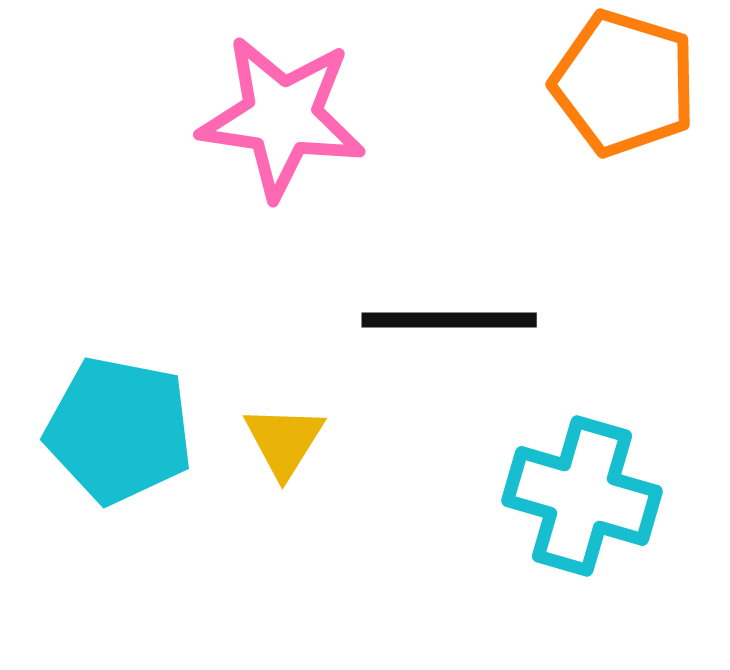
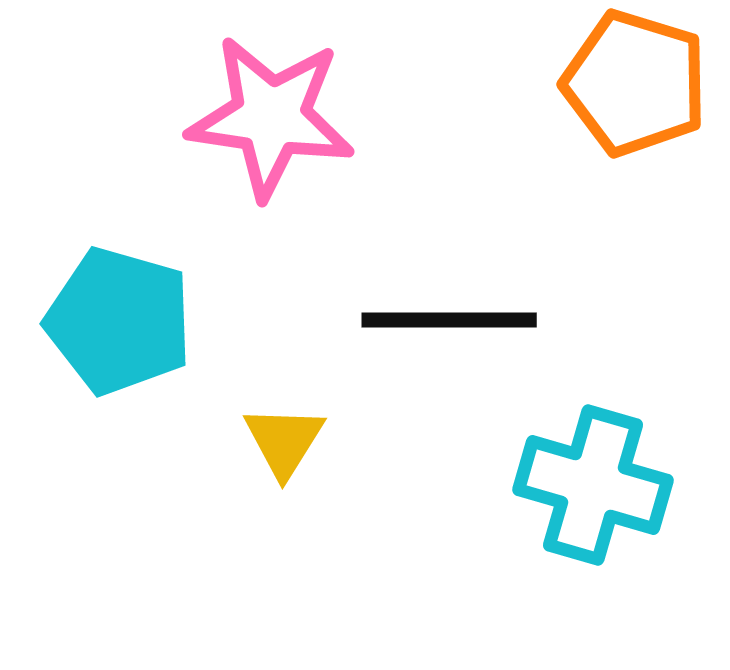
orange pentagon: moved 11 px right
pink star: moved 11 px left
cyan pentagon: moved 109 px up; rotated 5 degrees clockwise
cyan cross: moved 11 px right, 11 px up
